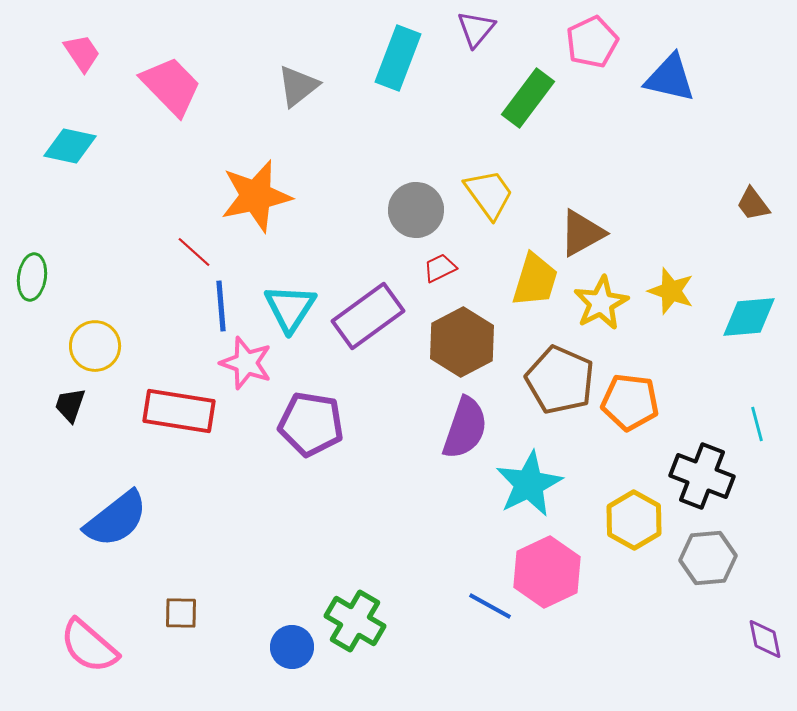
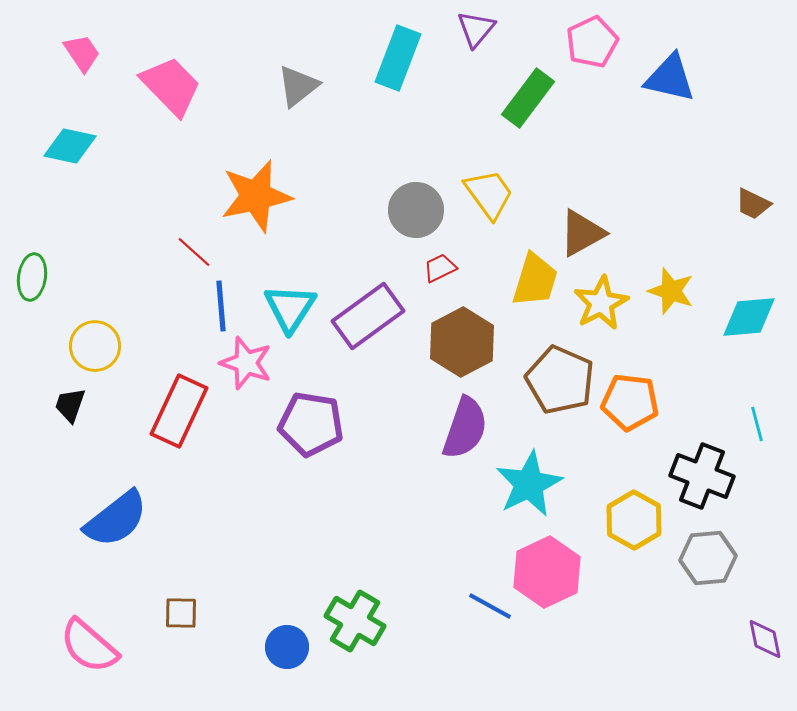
brown trapezoid at (753, 204): rotated 27 degrees counterclockwise
red rectangle at (179, 411): rotated 74 degrees counterclockwise
blue circle at (292, 647): moved 5 px left
